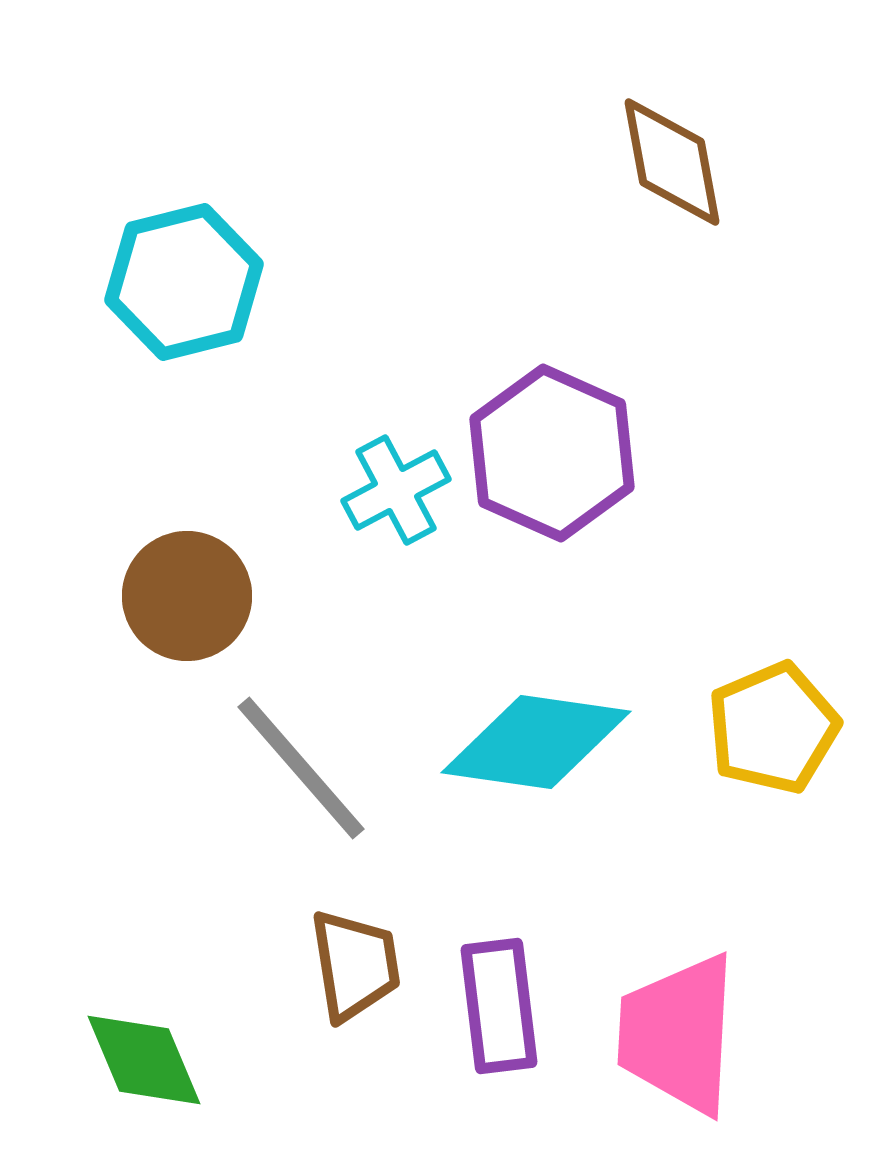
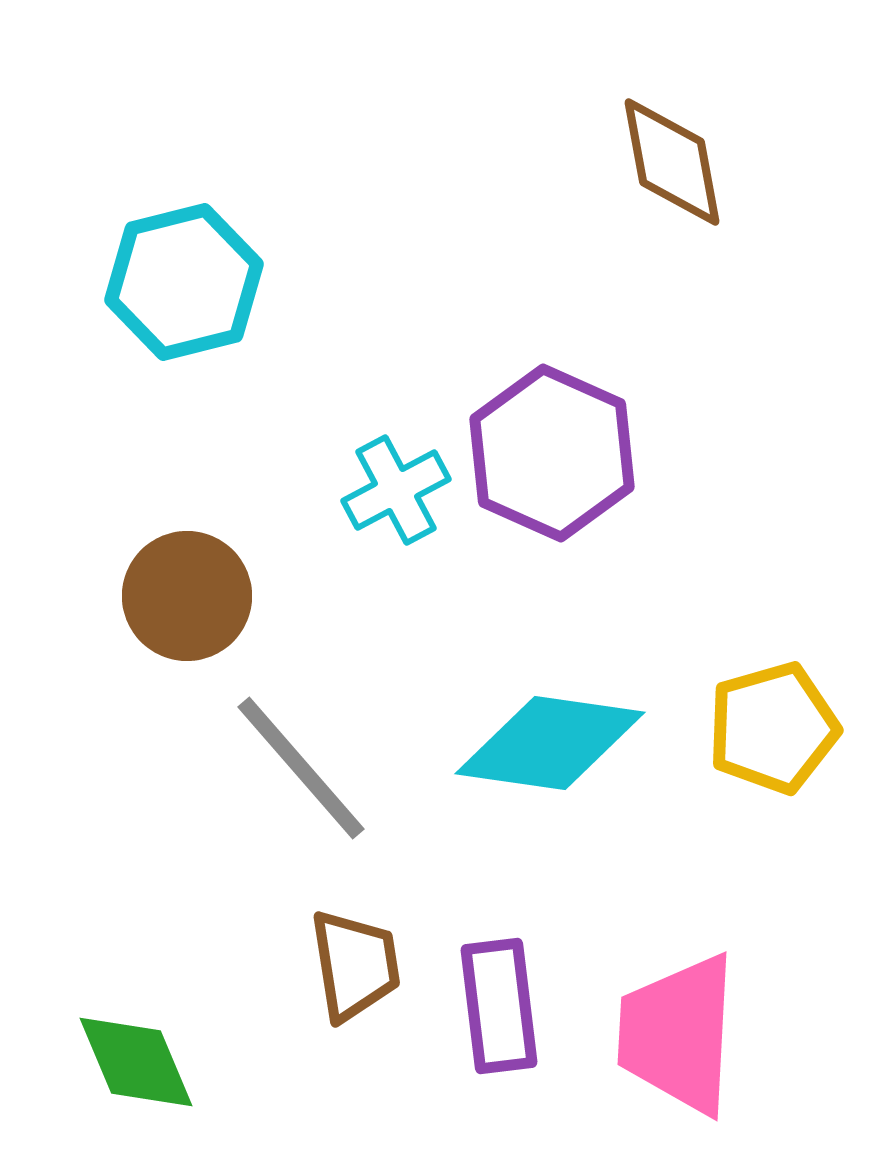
yellow pentagon: rotated 7 degrees clockwise
cyan diamond: moved 14 px right, 1 px down
green diamond: moved 8 px left, 2 px down
